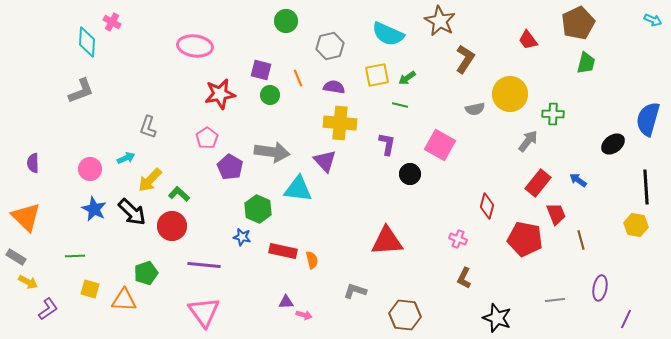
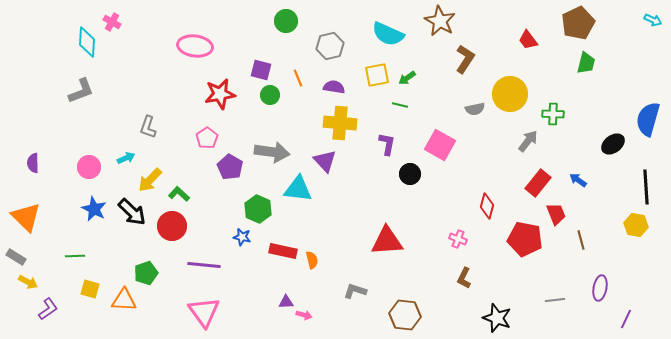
pink circle at (90, 169): moved 1 px left, 2 px up
